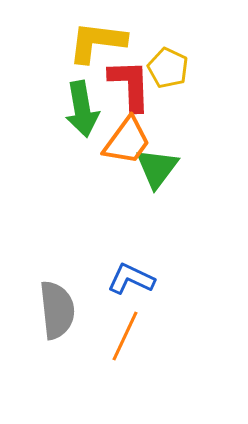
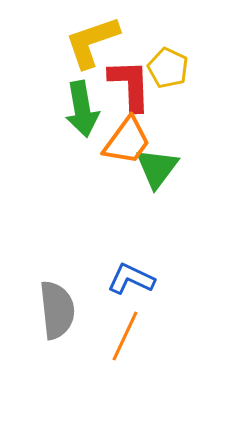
yellow L-shape: moved 5 px left; rotated 26 degrees counterclockwise
